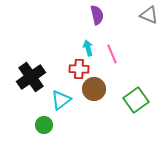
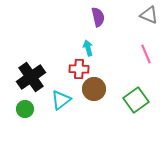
purple semicircle: moved 1 px right, 2 px down
pink line: moved 34 px right
green circle: moved 19 px left, 16 px up
